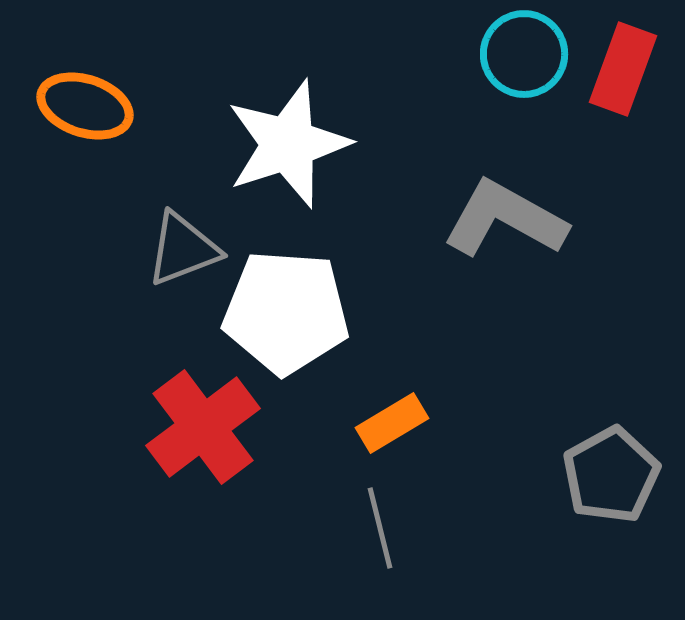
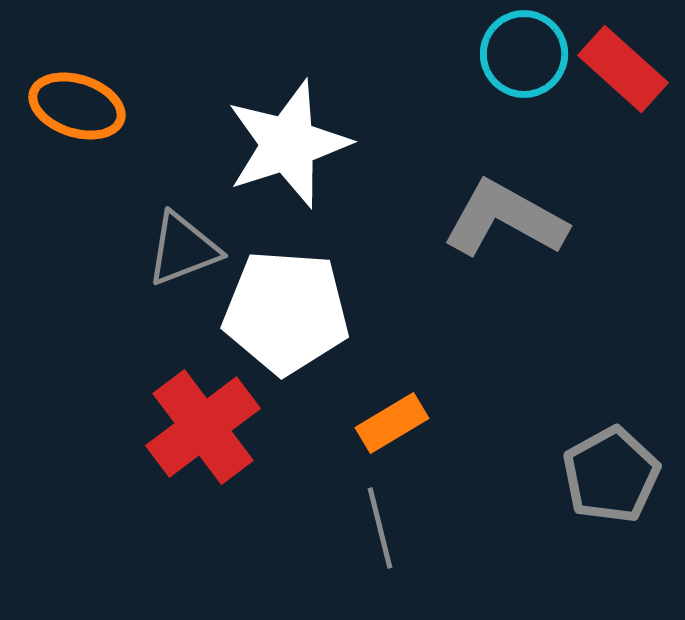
red rectangle: rotated 68 degrees counterclockwise
orange ellipse: moved 8 px left
